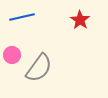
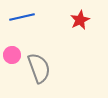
red star: rotated 12 degrees clockwise
gray semicircle: rotated 56 degrees counterclockwise
